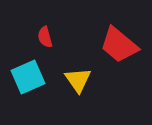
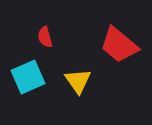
yellow triangle: moved 1 px down
